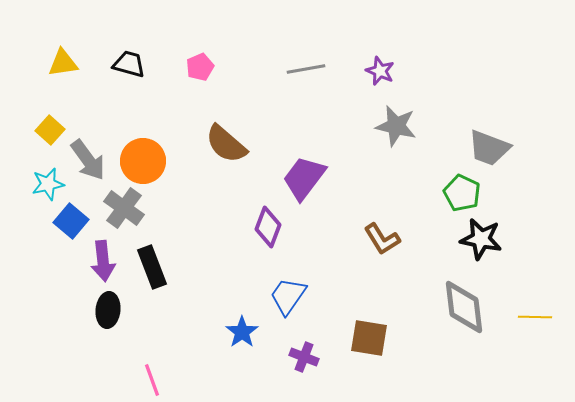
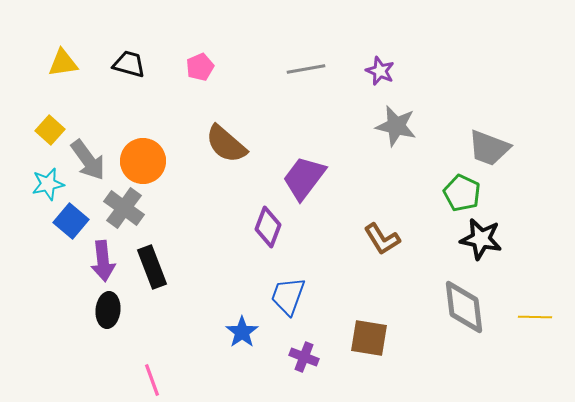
blue trapezoid: rotated 15 degrees counterclockwise
